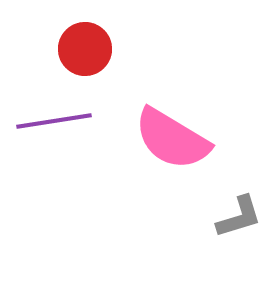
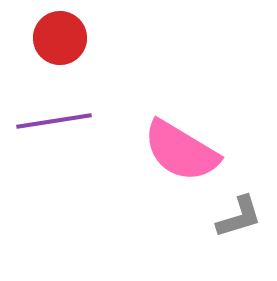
red circle: moved 25 px left, 11 px up
pink semicircle: moved 9 px right, 12 px down
